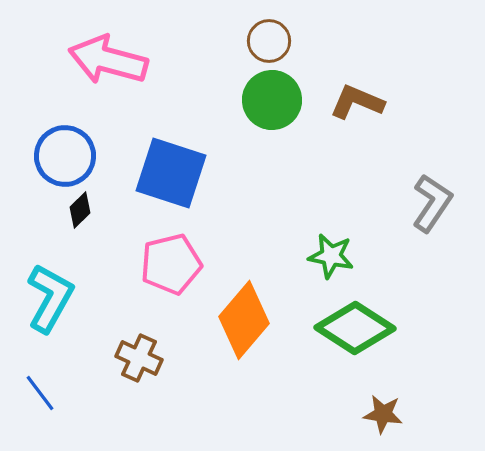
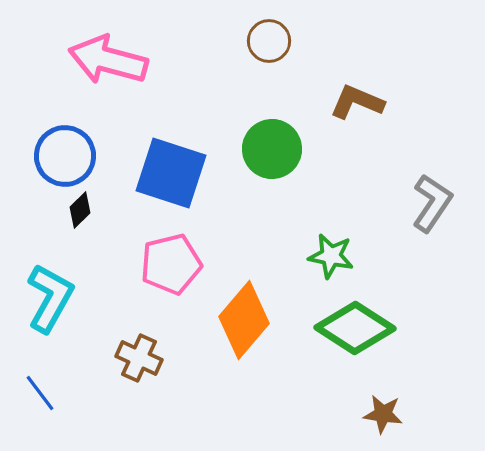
green circle: moved 49 px down
